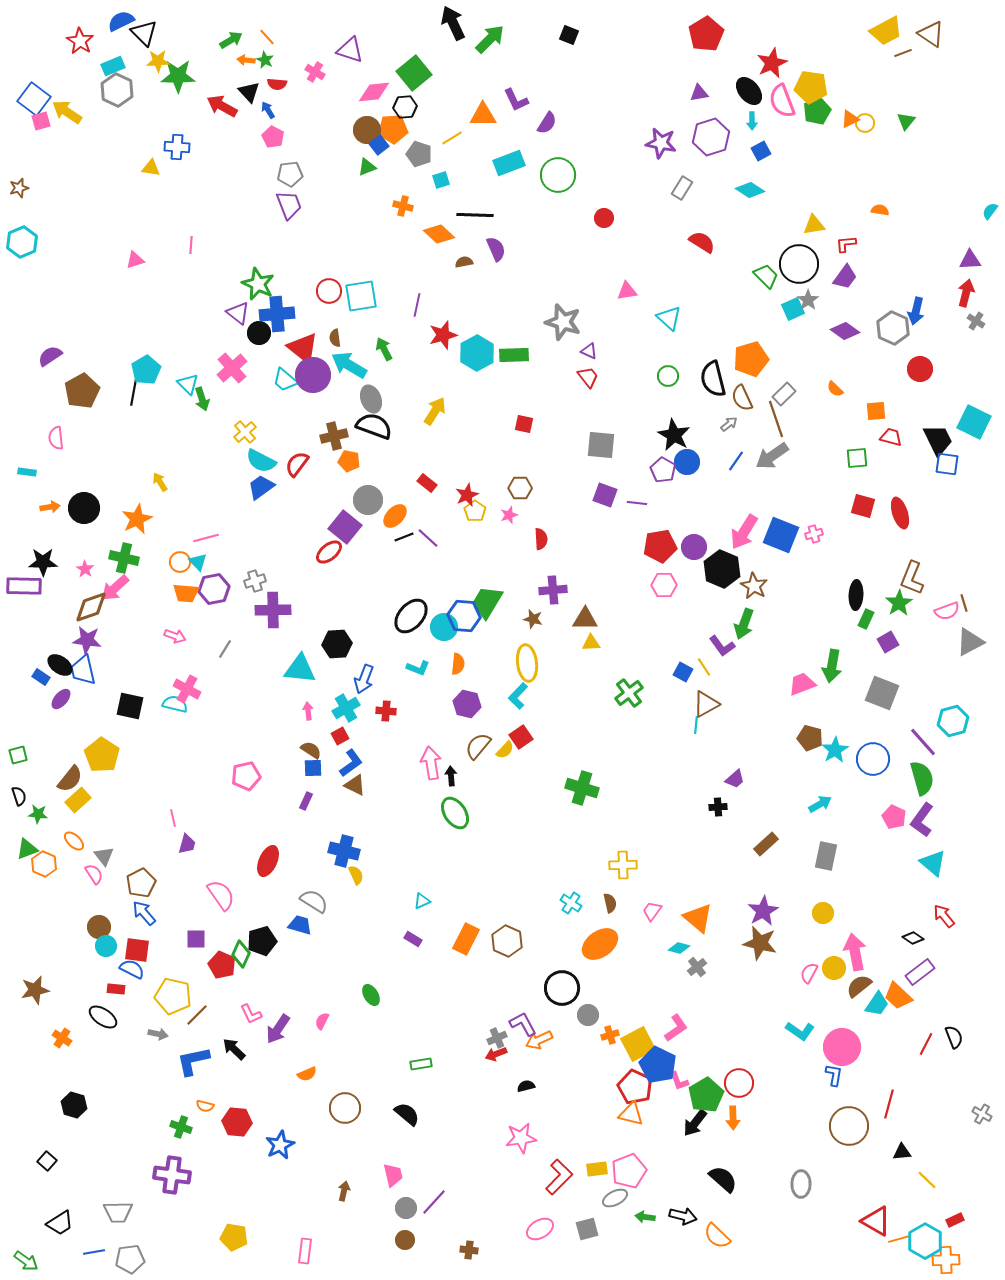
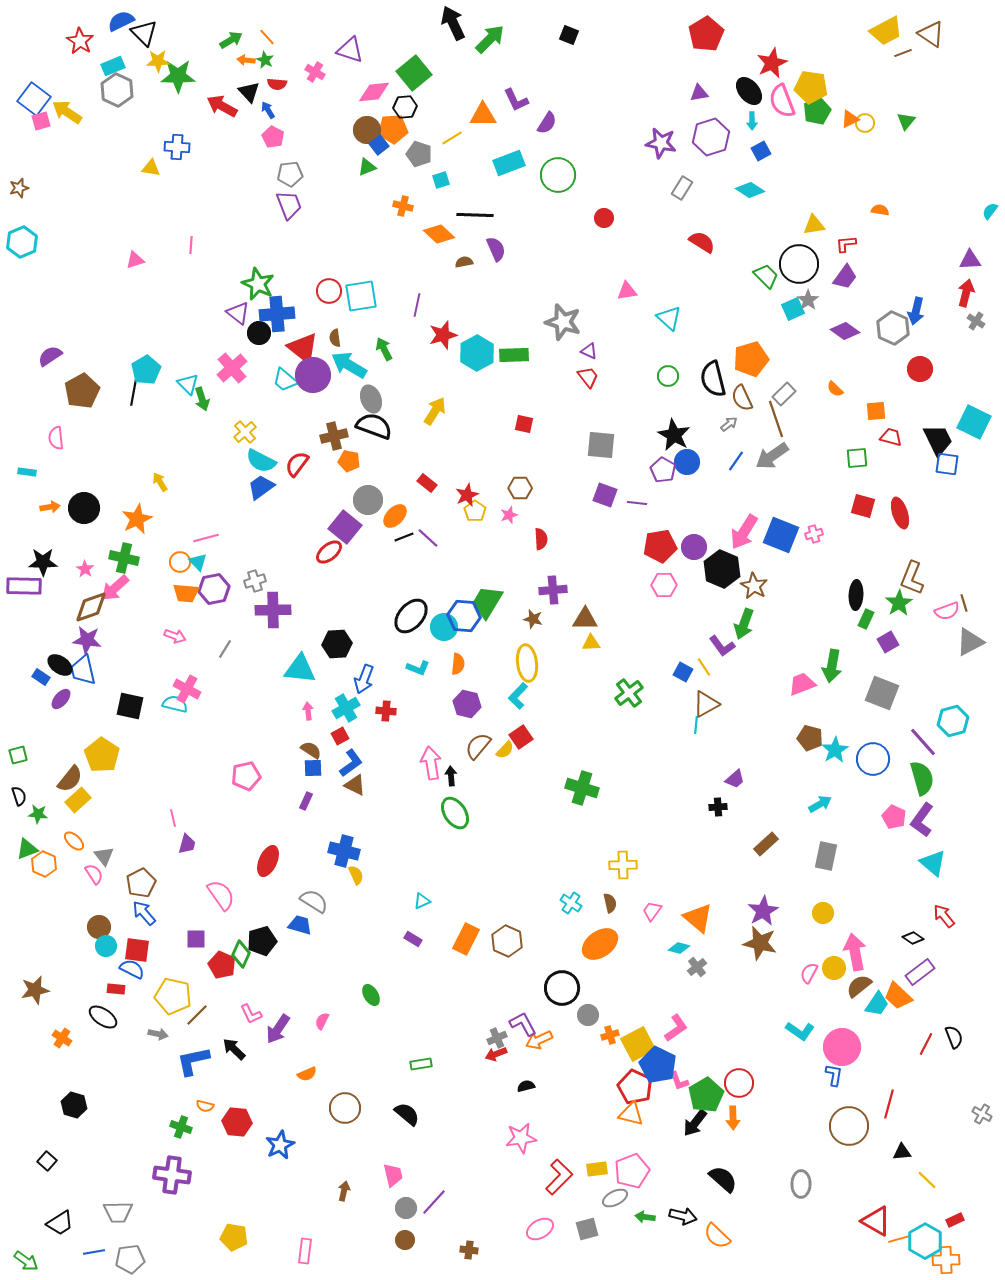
pink pentagon at (629, 1171): moved 3 px right
